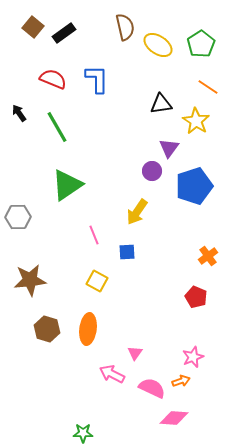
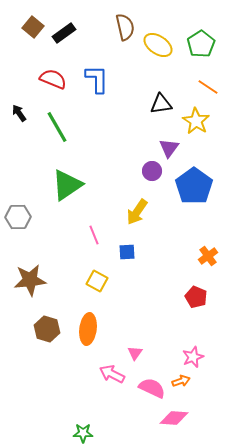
blue pentagon: rotated 18 degrees counterclockwise
